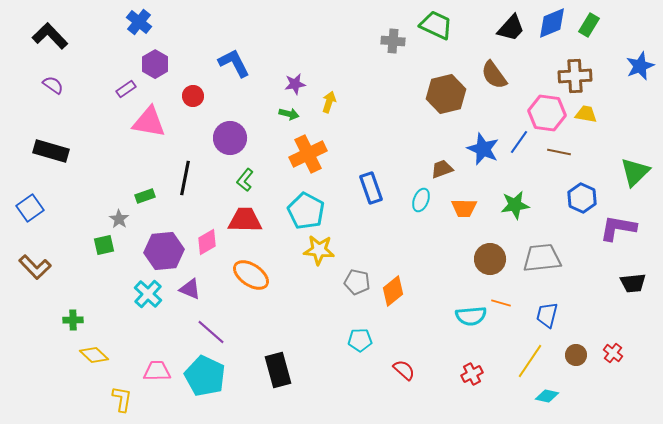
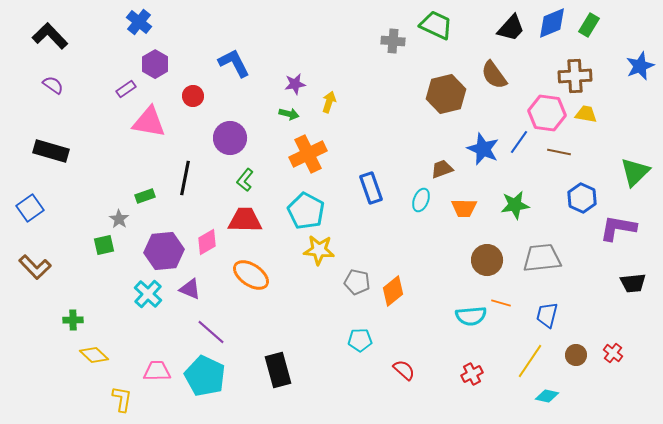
brown circle at (490, 259): moved 3 px left, 1 px down
